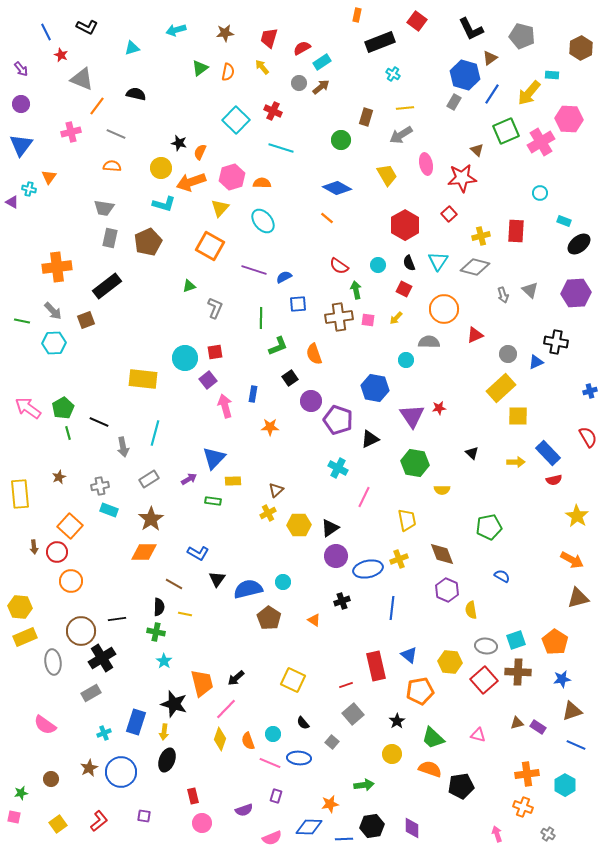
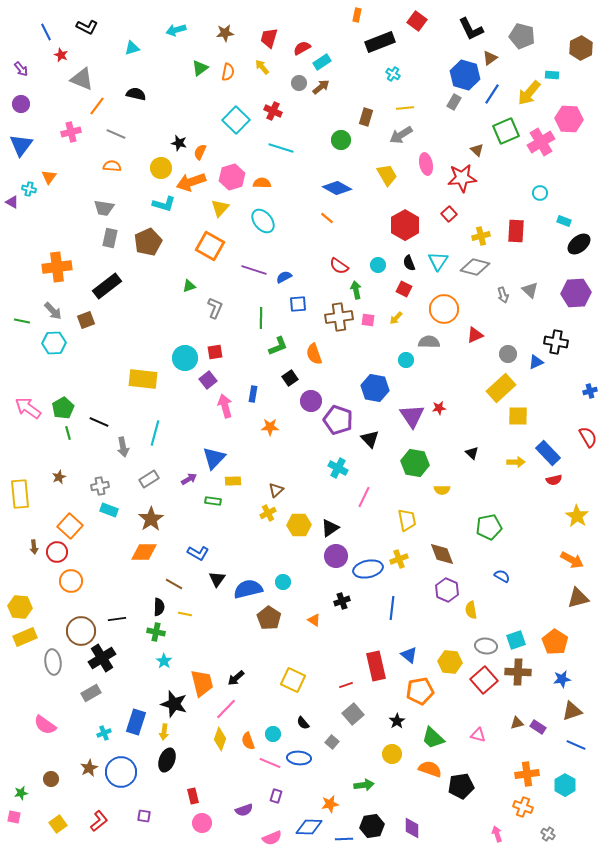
black triangle at (370, 439): rotated 48 degrees counterclockwise
